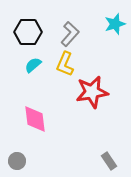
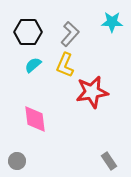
cyan star: moved 3 px left, 2 px up; rotated 20 degrees clockwise
yellow L-shape: moved 1 px down
